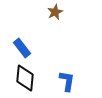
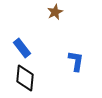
blue L-shape: moved 9 px right, 20 px up
